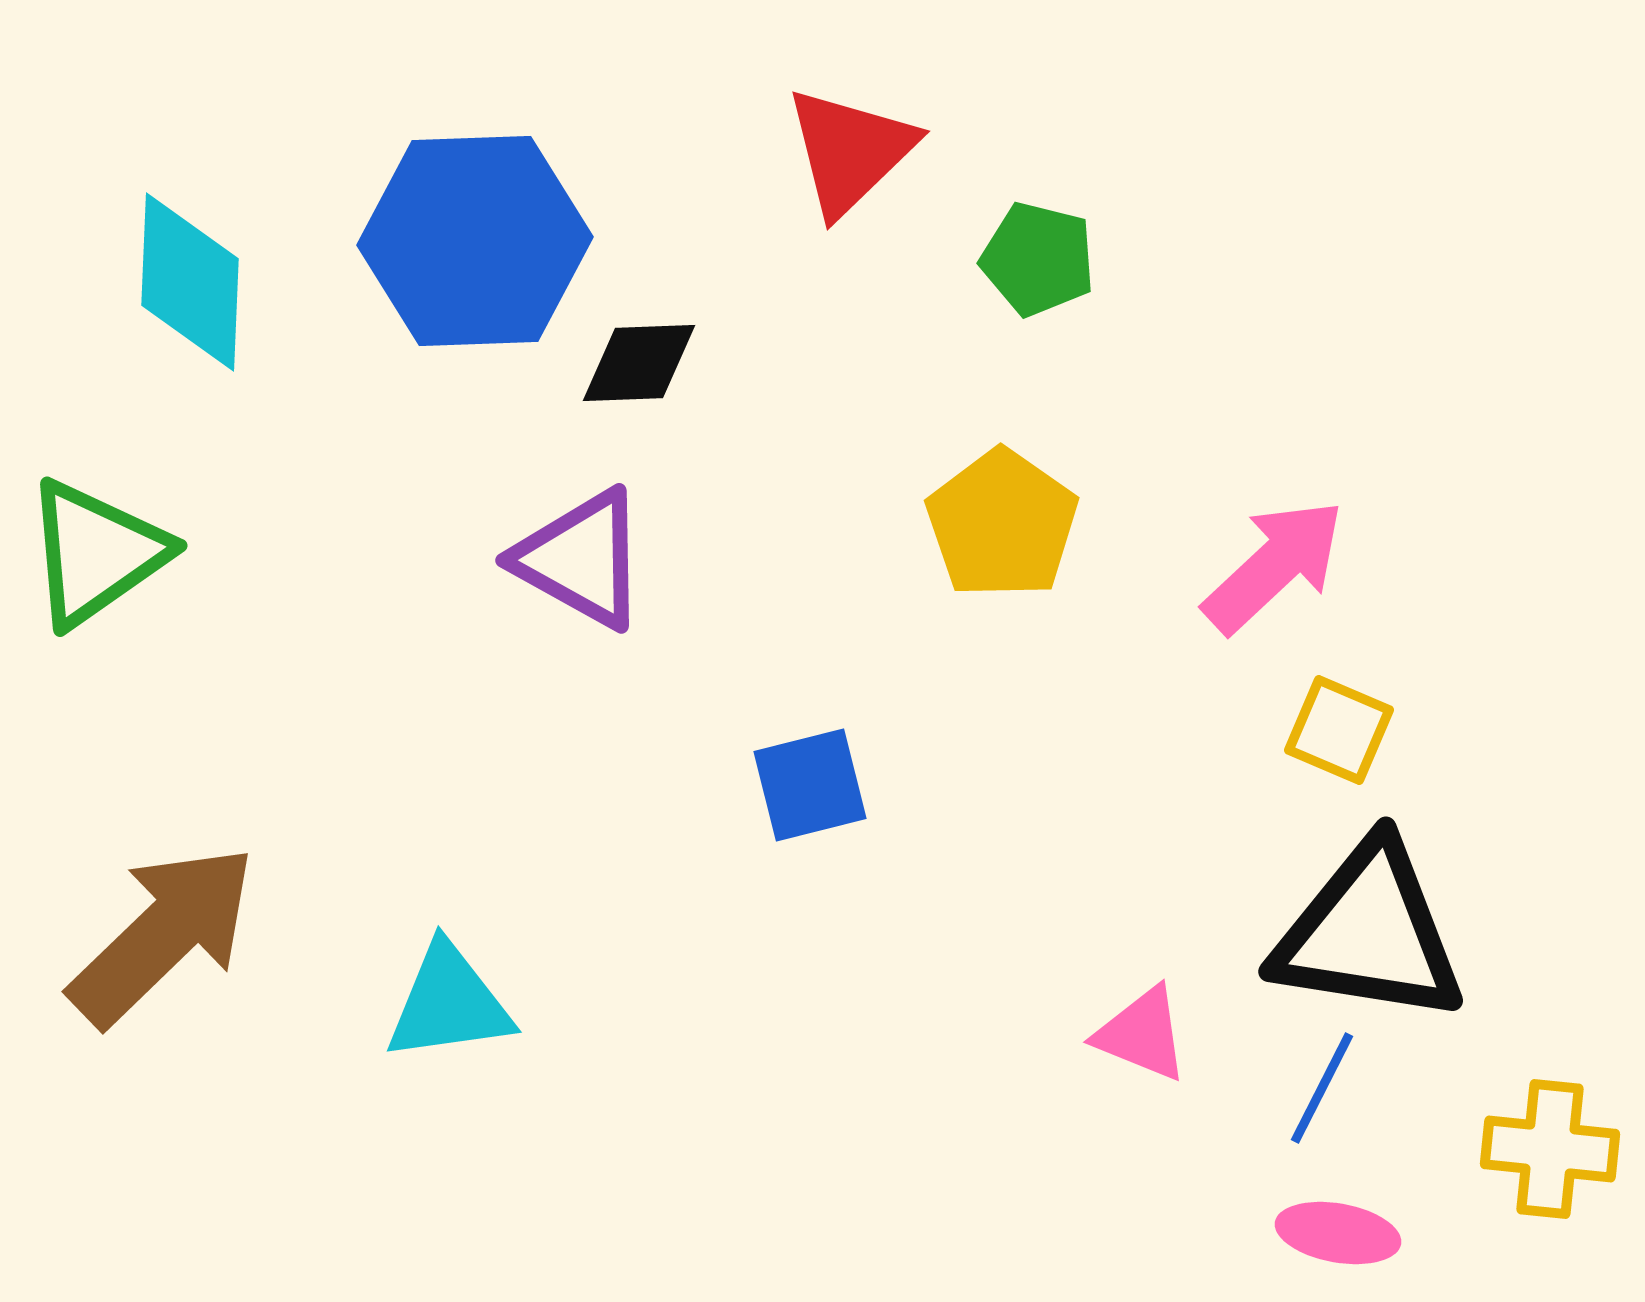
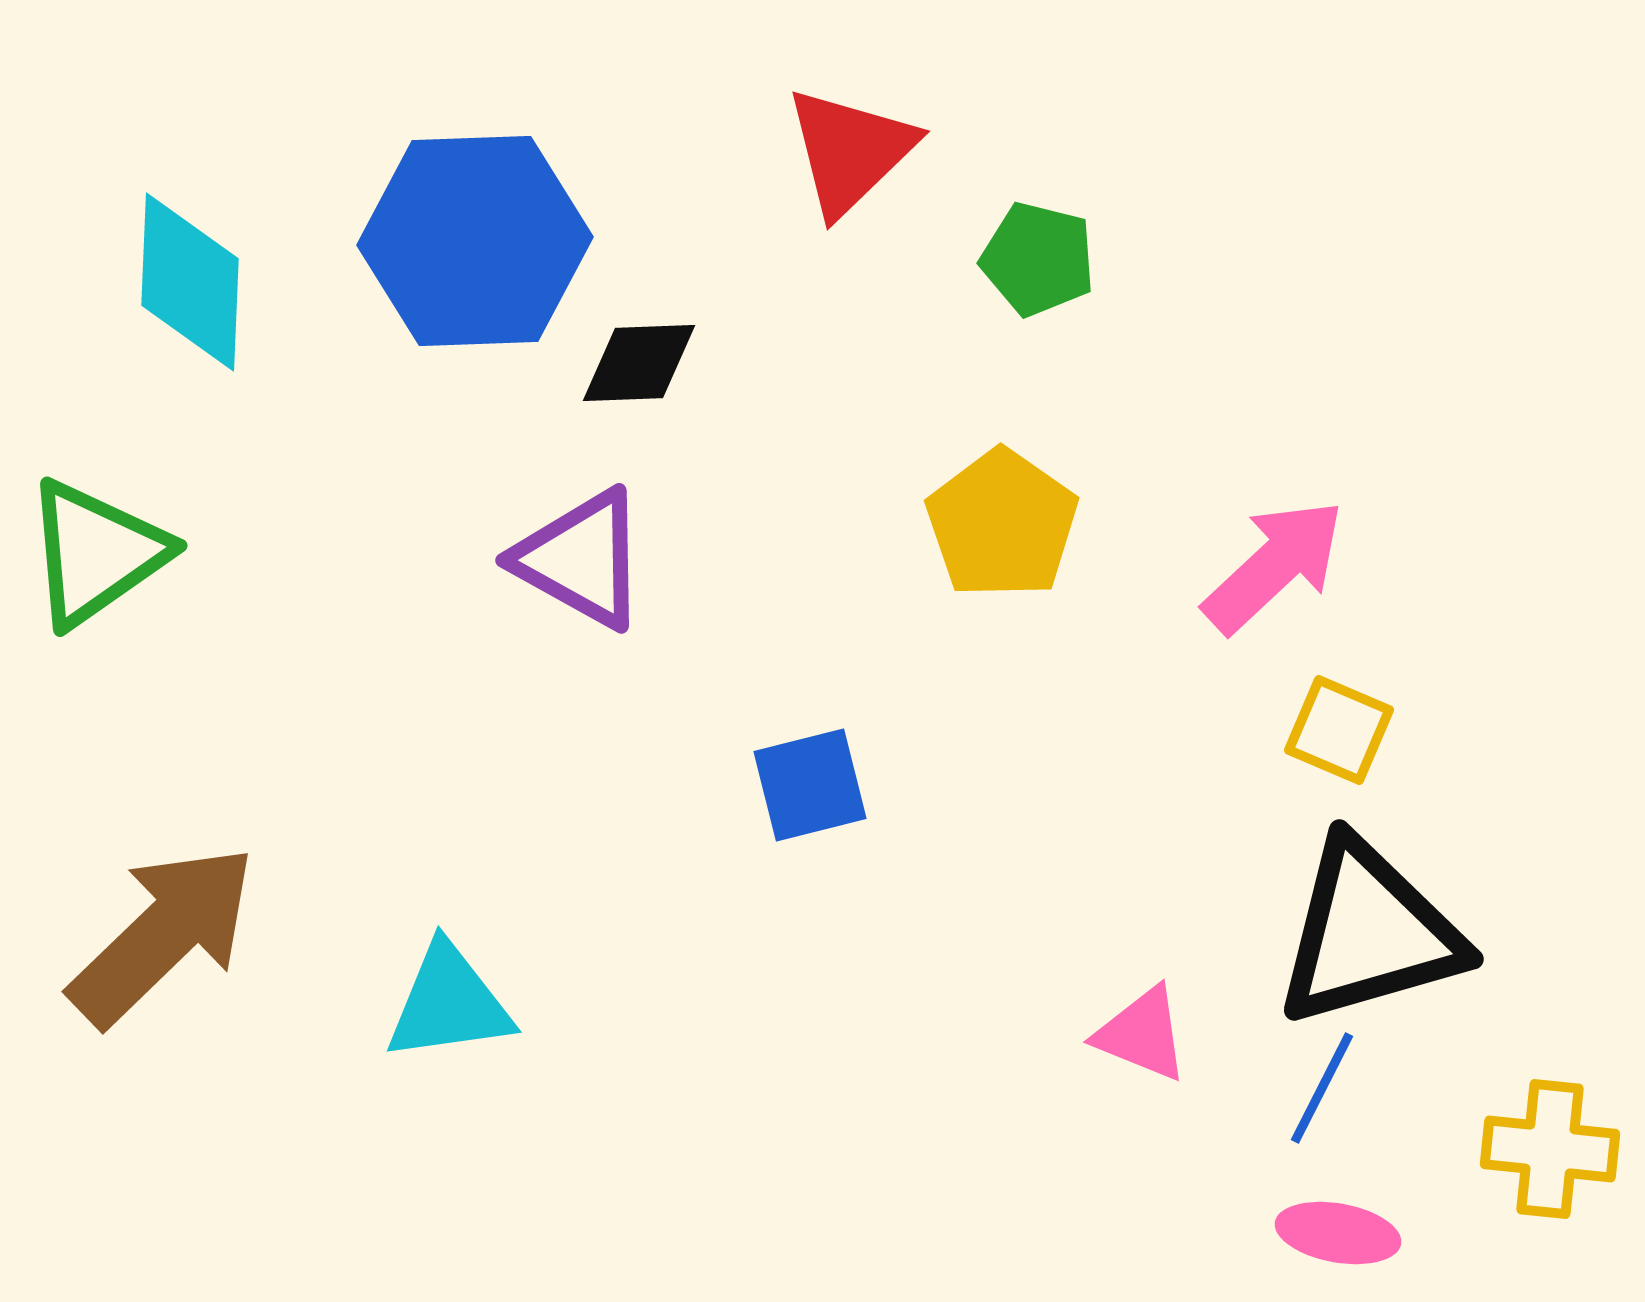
black triangle: rotated 25 degrees counterclockwise
